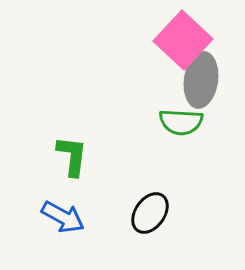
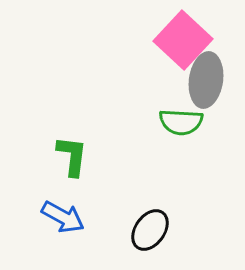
gray ellipse: moved 5 px right
black ellipse: moved 17 px down
